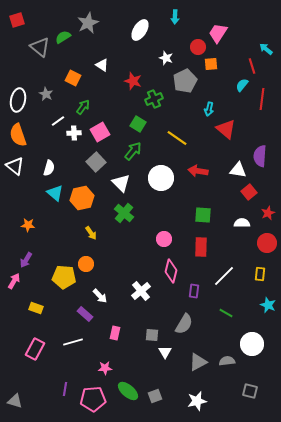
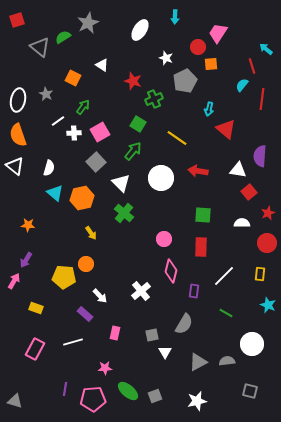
gray square at (152, 335): rotated 16 degrees counterclockwise
